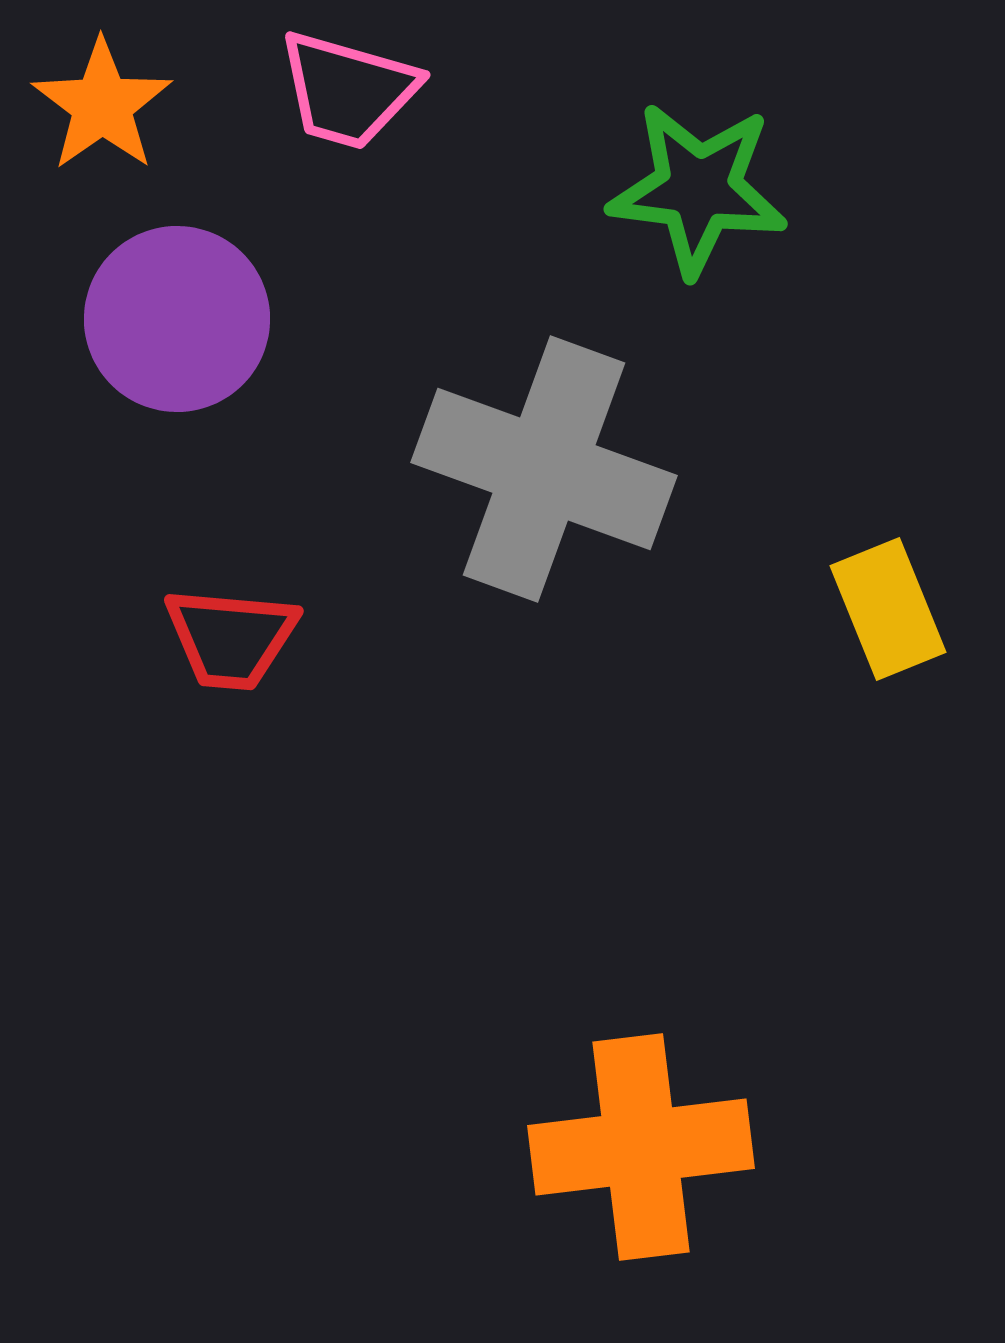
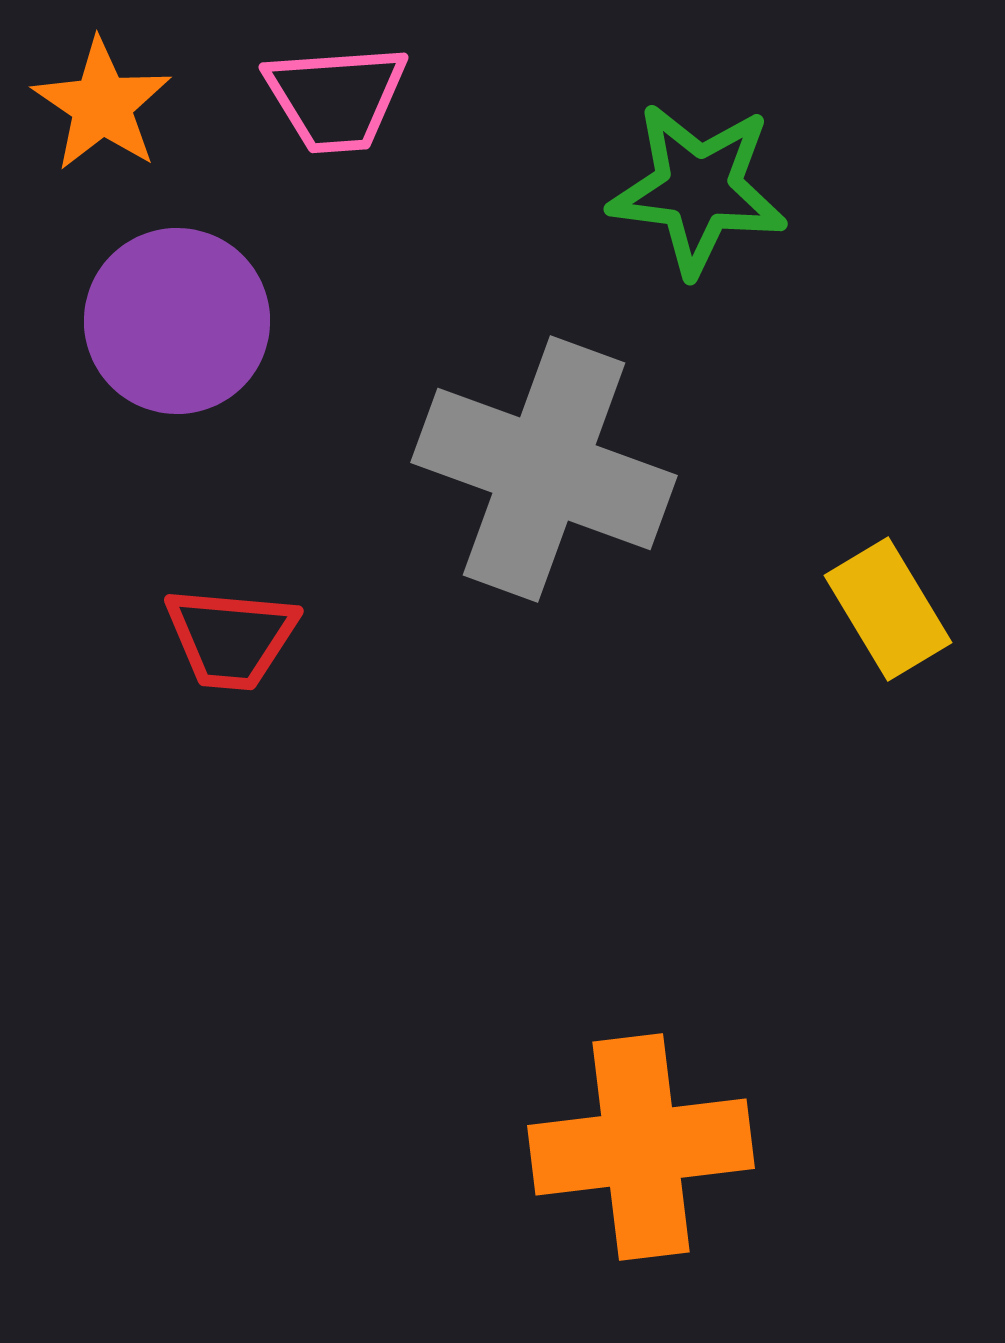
pink trapezoid: moved 12 px left, 8 px down; rotated 20 degrees counterclockwise
orange star: rotated 3 degrees counterclockwise
purple circle: moved 2 px down
yellow rectangle: rotated 9 degrees counterclockwise
